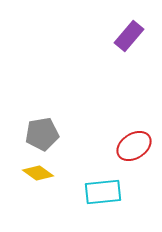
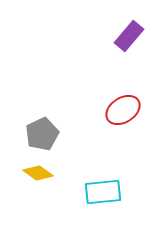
gray pentagon: rotated 16 degrees counterclockwise
red ellipse: moved 11 px left, 36 px up
